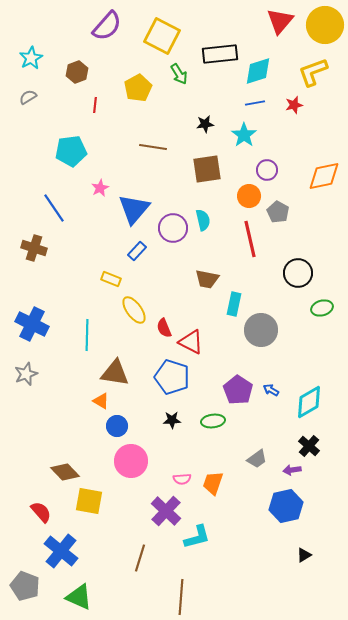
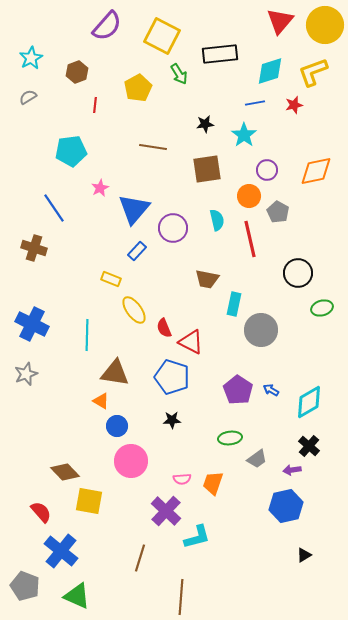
cyan diamond at (258, 71): moved 12 px right
orange diamond at (324, 176): moved 8 px left, 5 px up
cyan semicircle at (203, 220): moved 14 px right
green ellipse at (213, 421): moved 17 px right, 17 px down
green triangle at (79, 597): moved 2 px left, 1 px up
